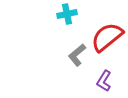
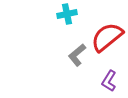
purple L-shape: moved 5 px right
